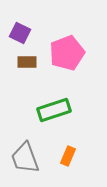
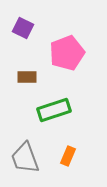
purple square: moved 3 px right, 5 px up
brown rectangle: moved 15 px down
